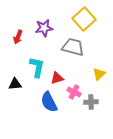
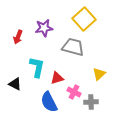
black triangle: rotated 32 degrees clockwise
